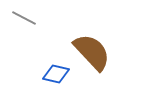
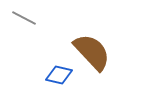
blue diamond: moved 3 px right, 1 px down
